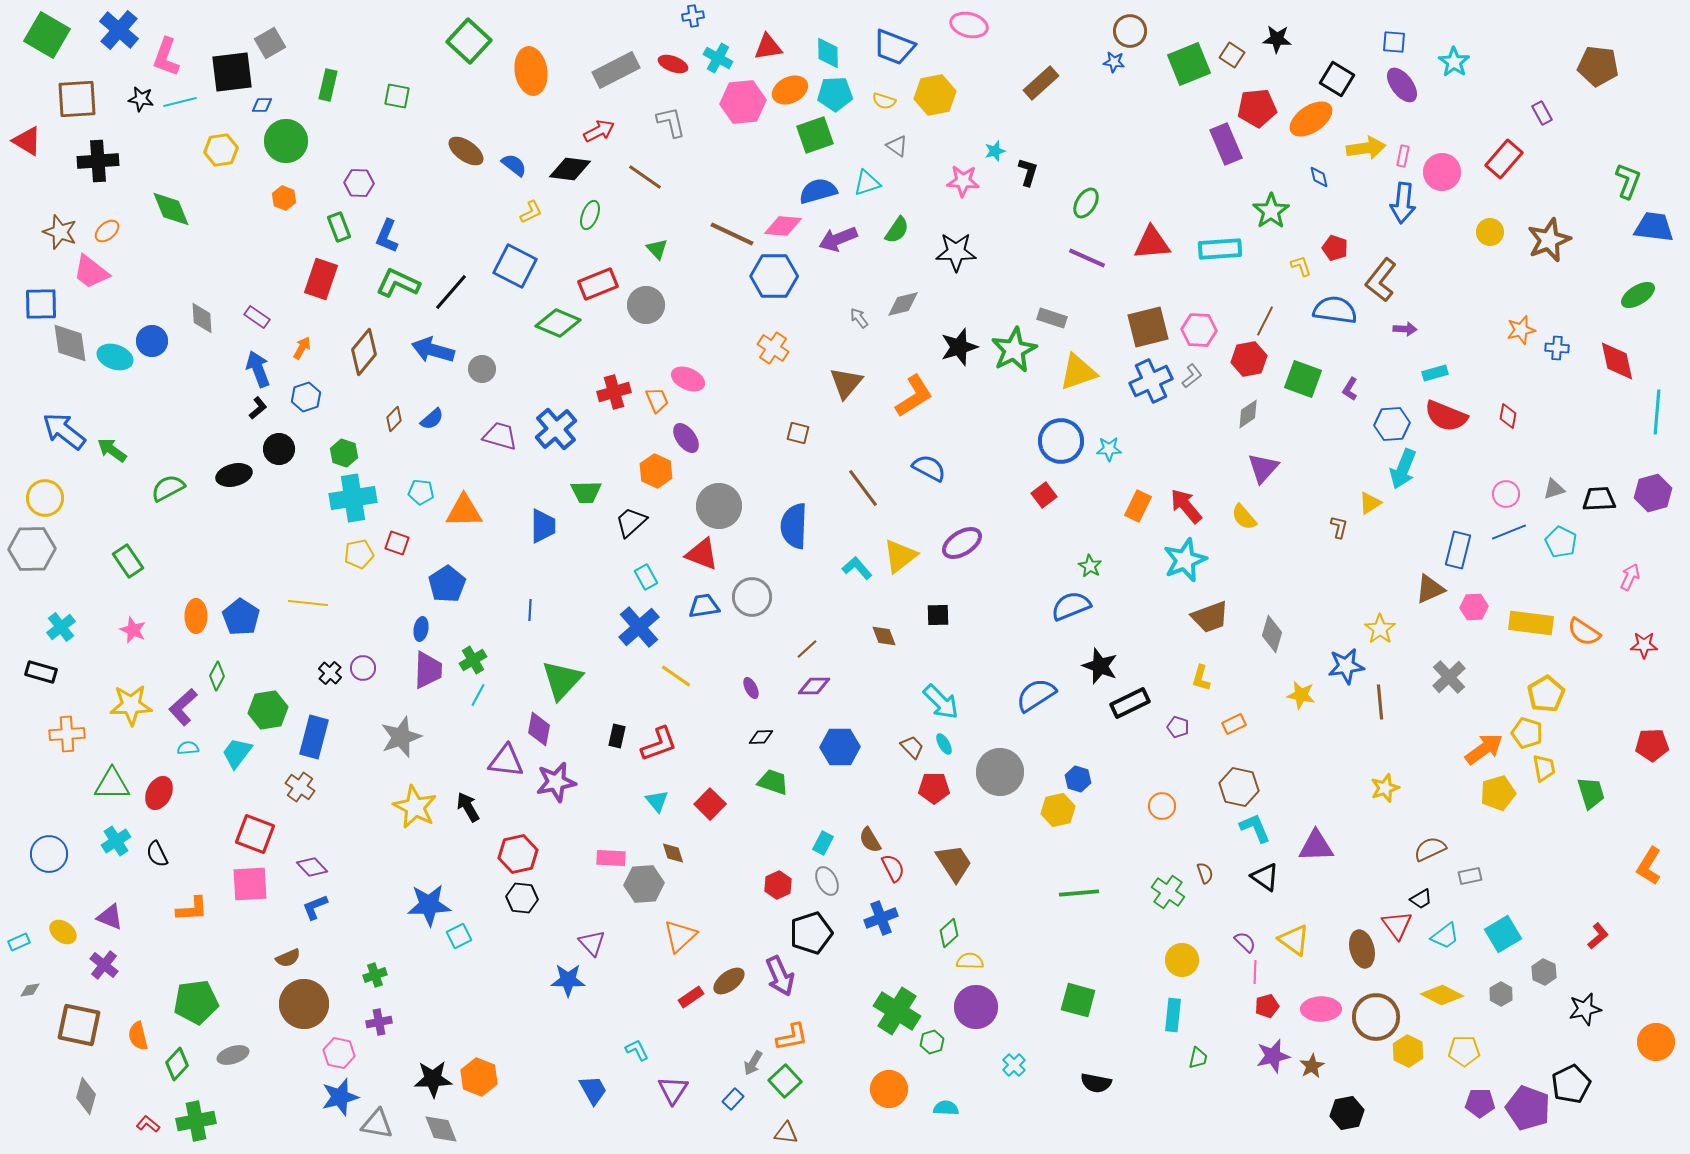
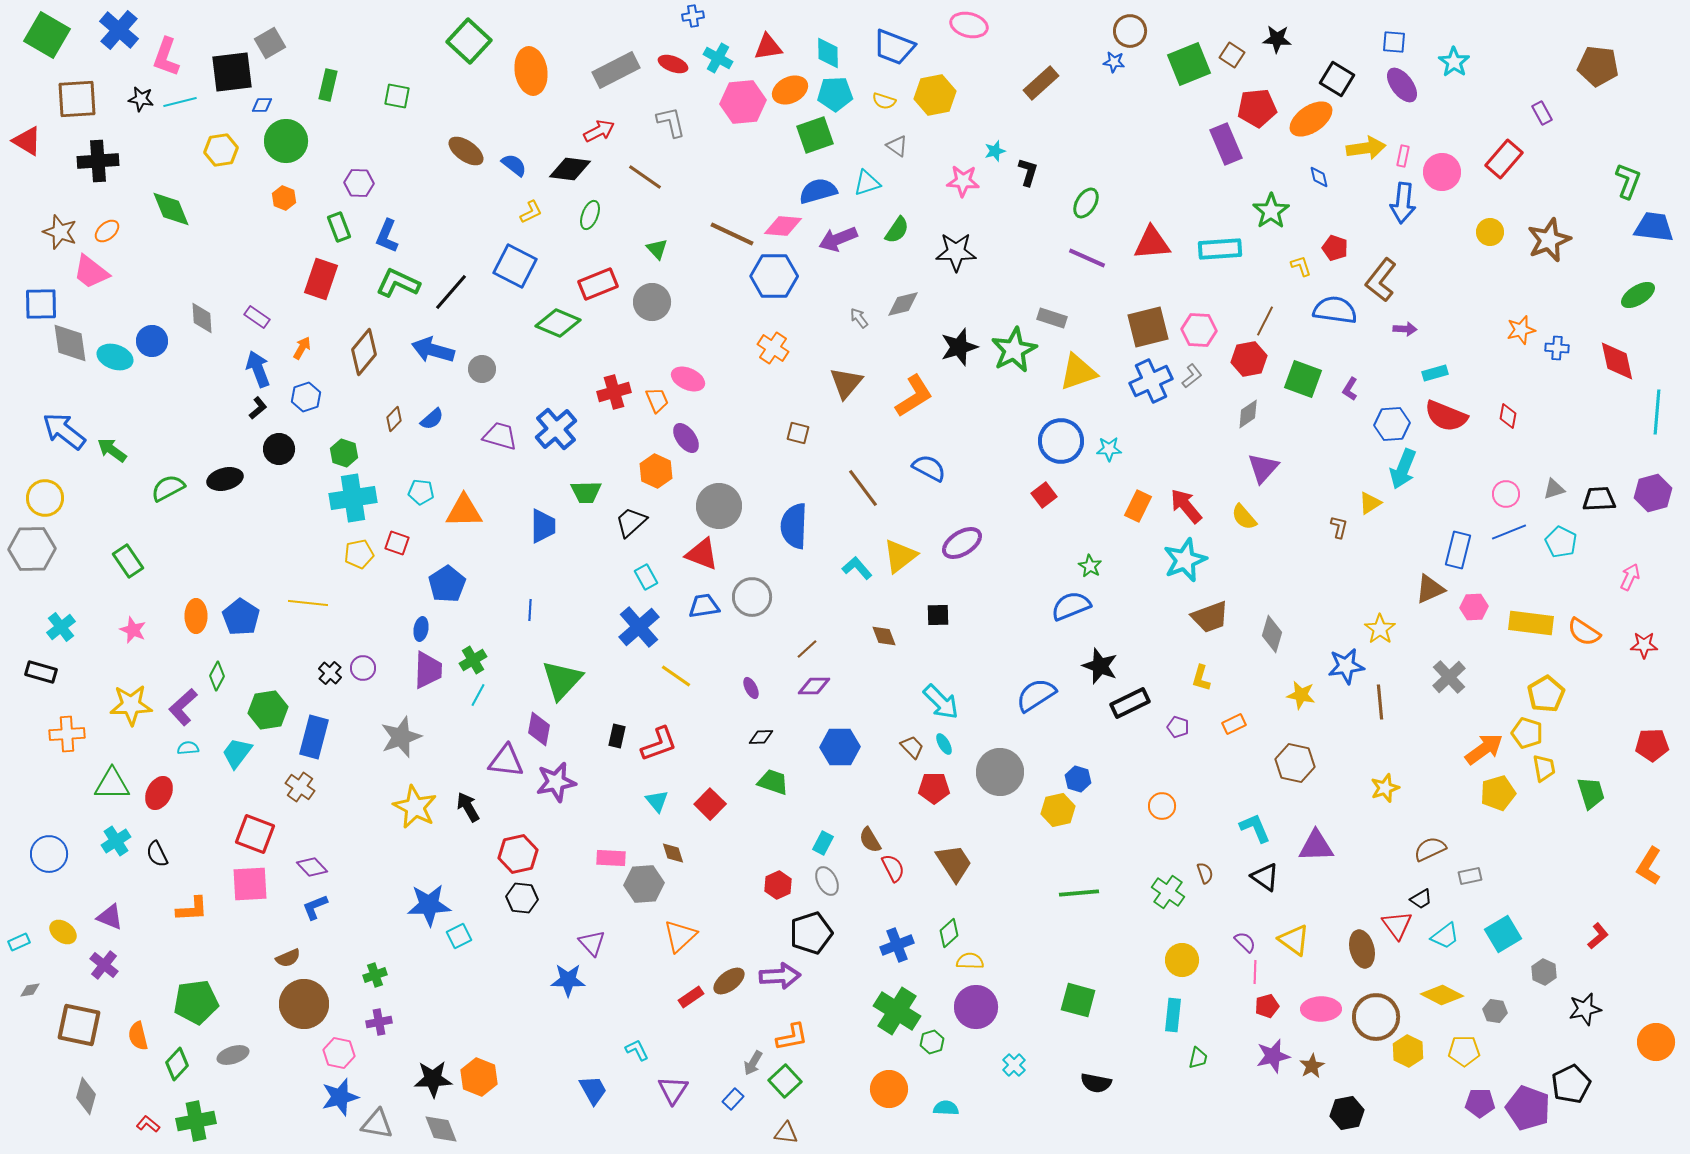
gray circle at (646, 305): moved 6 px right, 3 px up
black ellipse at (234, 475): moved 9 px left, 4 px down
brown hexagon at (1239, 787): moved 56 px right, 24 px up
blue cross at (881, 918): moved 16 px right, 27 px down
purple arrow at (780, 976): rotated 69 degrees counterclockwise
gray hexagon at (1501, 994): moved 6 px left, 17 px down; rotated 20 degrees counterclockwise
